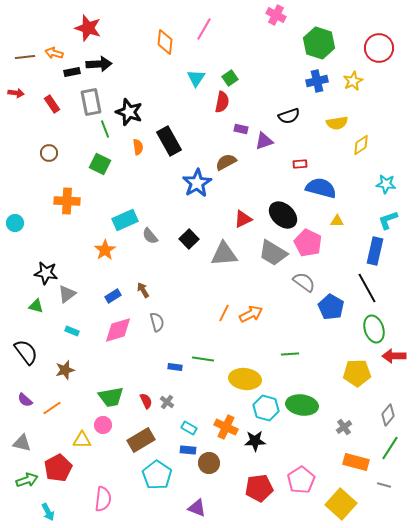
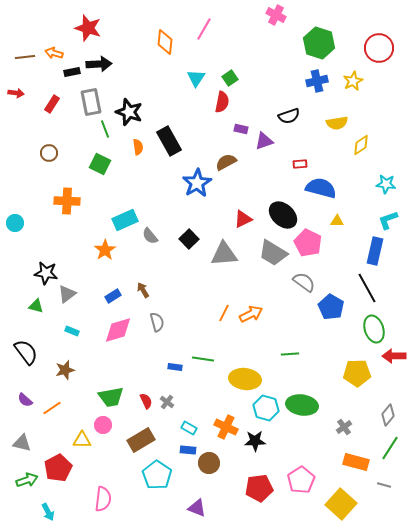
red rectangle at (52, 104): rotated 66 degrees clockwise
